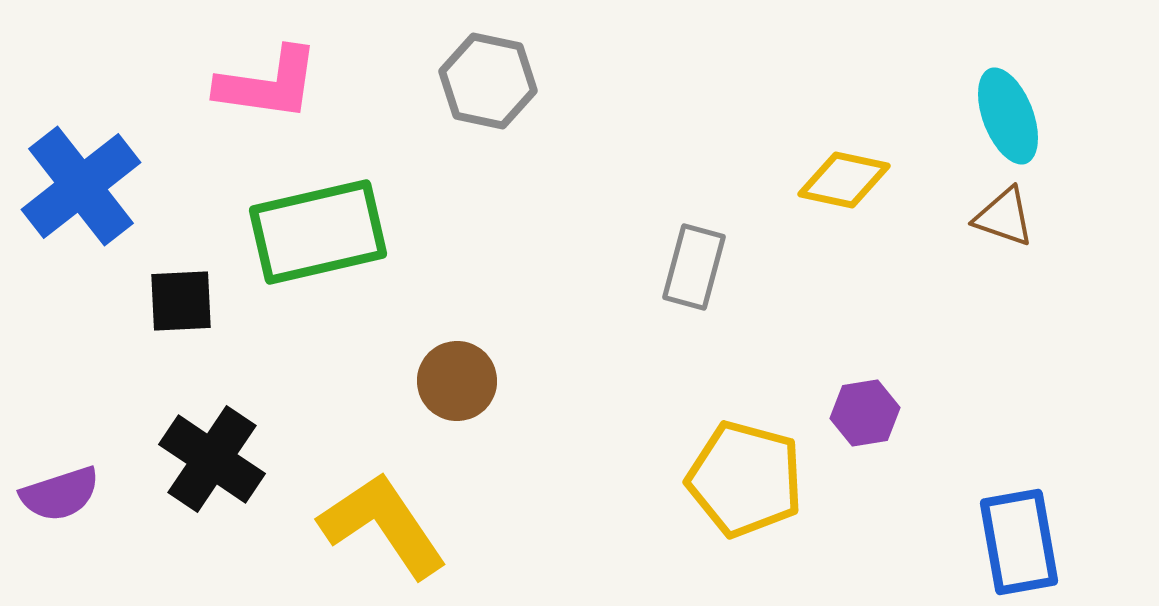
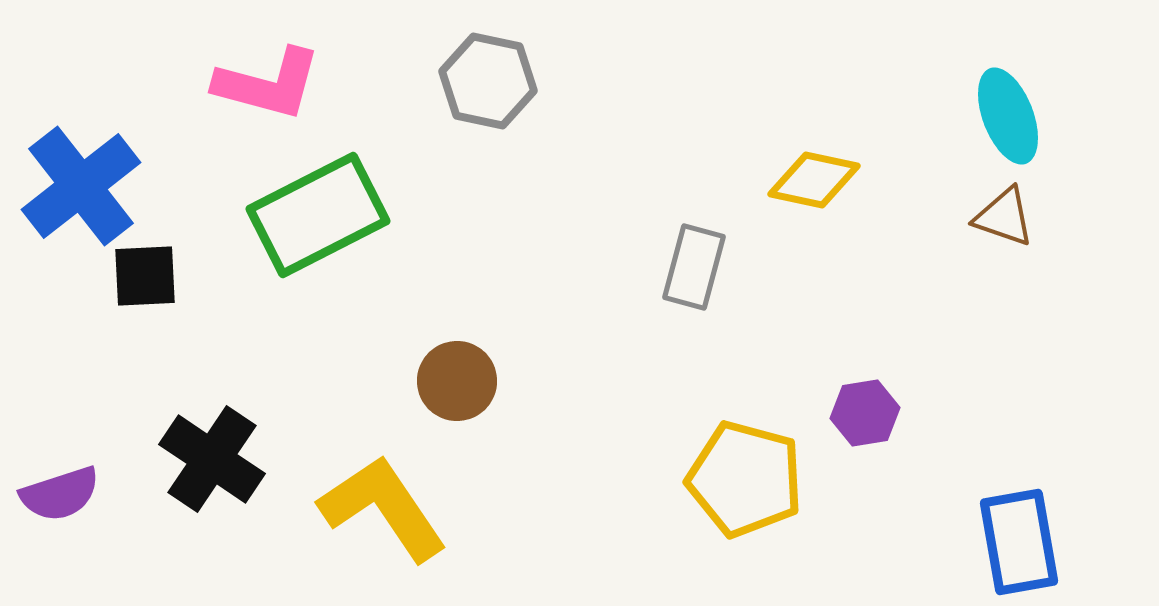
pink L-shape: rotated 7 degrees clockwise
yellow diamond: moved 30 px left
green rectangle: moved 17 px up; rotated 14 degrees counterclockwise
black square: moved 36 px left, 25 px up
yellow L-shape: moved 17 px up
